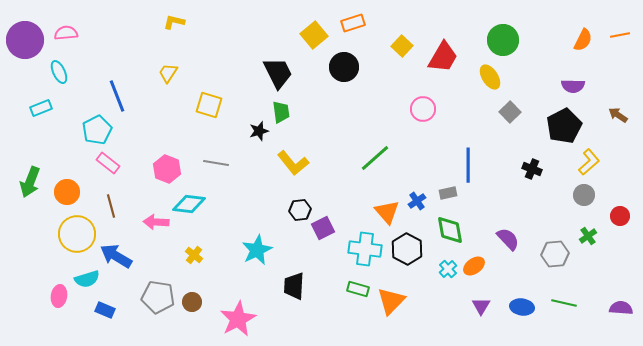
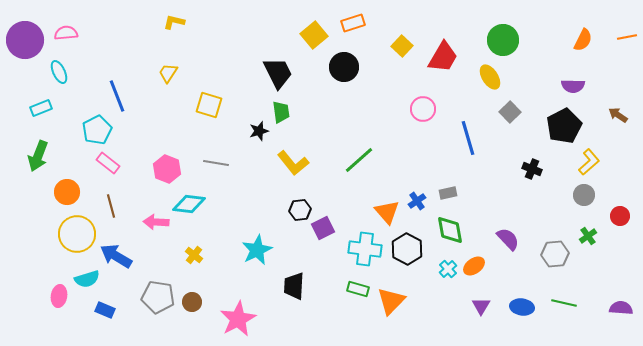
orange line at (620, 35): moved 7 px right, 2 px down
green line at (375, 158): moved 16 px left, 2 px down
blue line at (468, 165): moved 27 px up; rotated 16 degrees counterclockwise
green arrow at (30, 182): moved 8 px right, 26 px up
